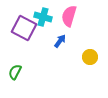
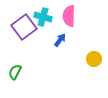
pink semicircle: rotated 15 degrees counterclockwise
purple square: moved 1 px up; rotated 25 degrees clockwise
blue arrow: moved 1 px up
yellow circle: moved 4 px right, 2 px down
